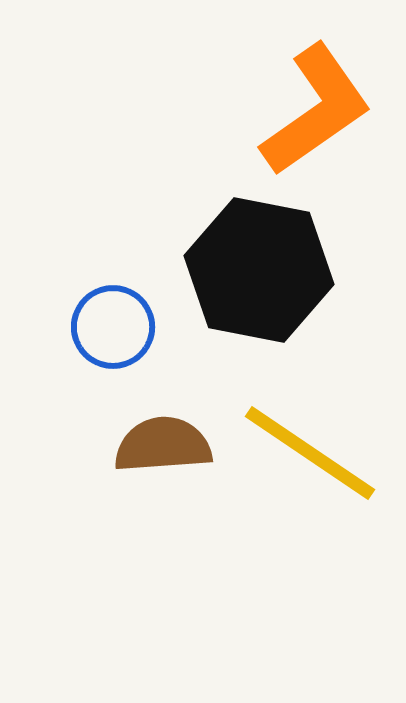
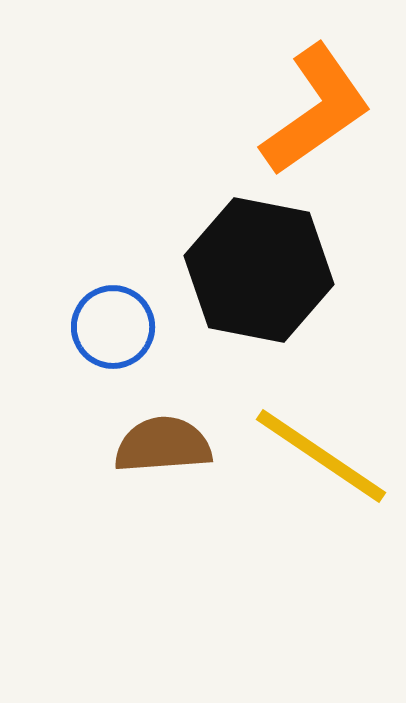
yellow line: moved 11 px right, 3 px down
